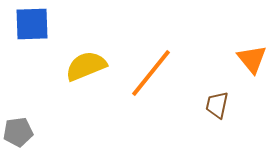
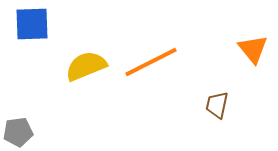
orange triangle: moved 1 px right, 10 px up
orange line: moved 11 px up; rotated 24 degrees clockwise
